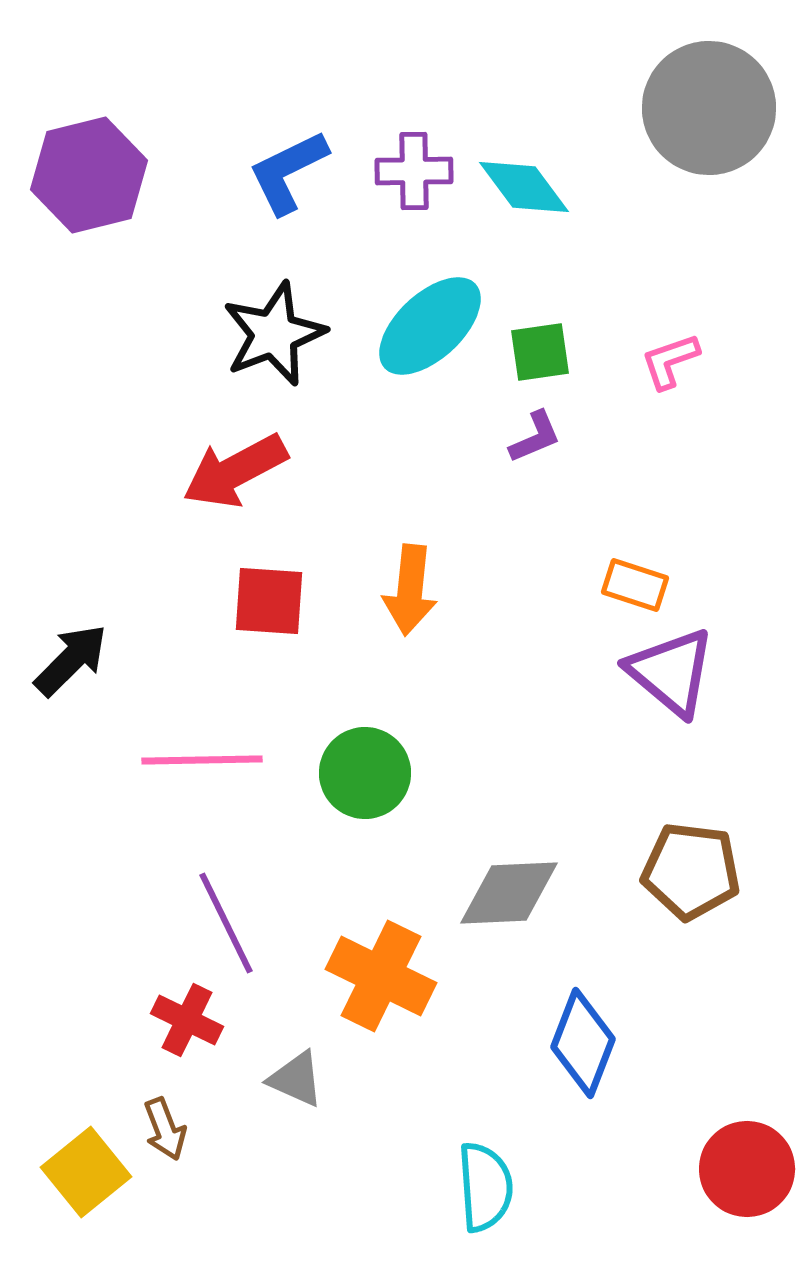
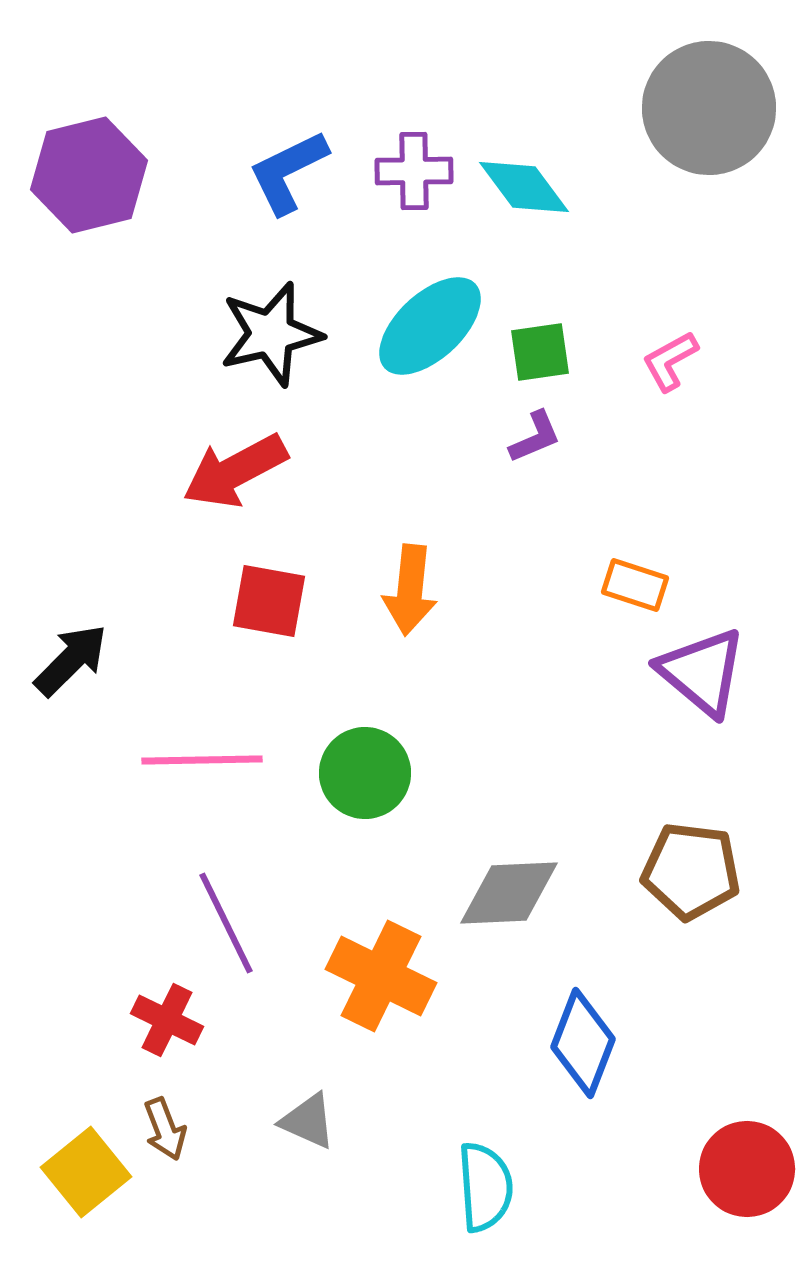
black star: moved 3 px left; rotated 8 degrees clockwise
pink L-shape: rotated 10 degrees counterclockwise
red square: rotated 6 degrees clockwise
purple triangle: moved 31 px right
red cross: moved 20 px left
gray triangle: moved 12 px right, 42 px down
